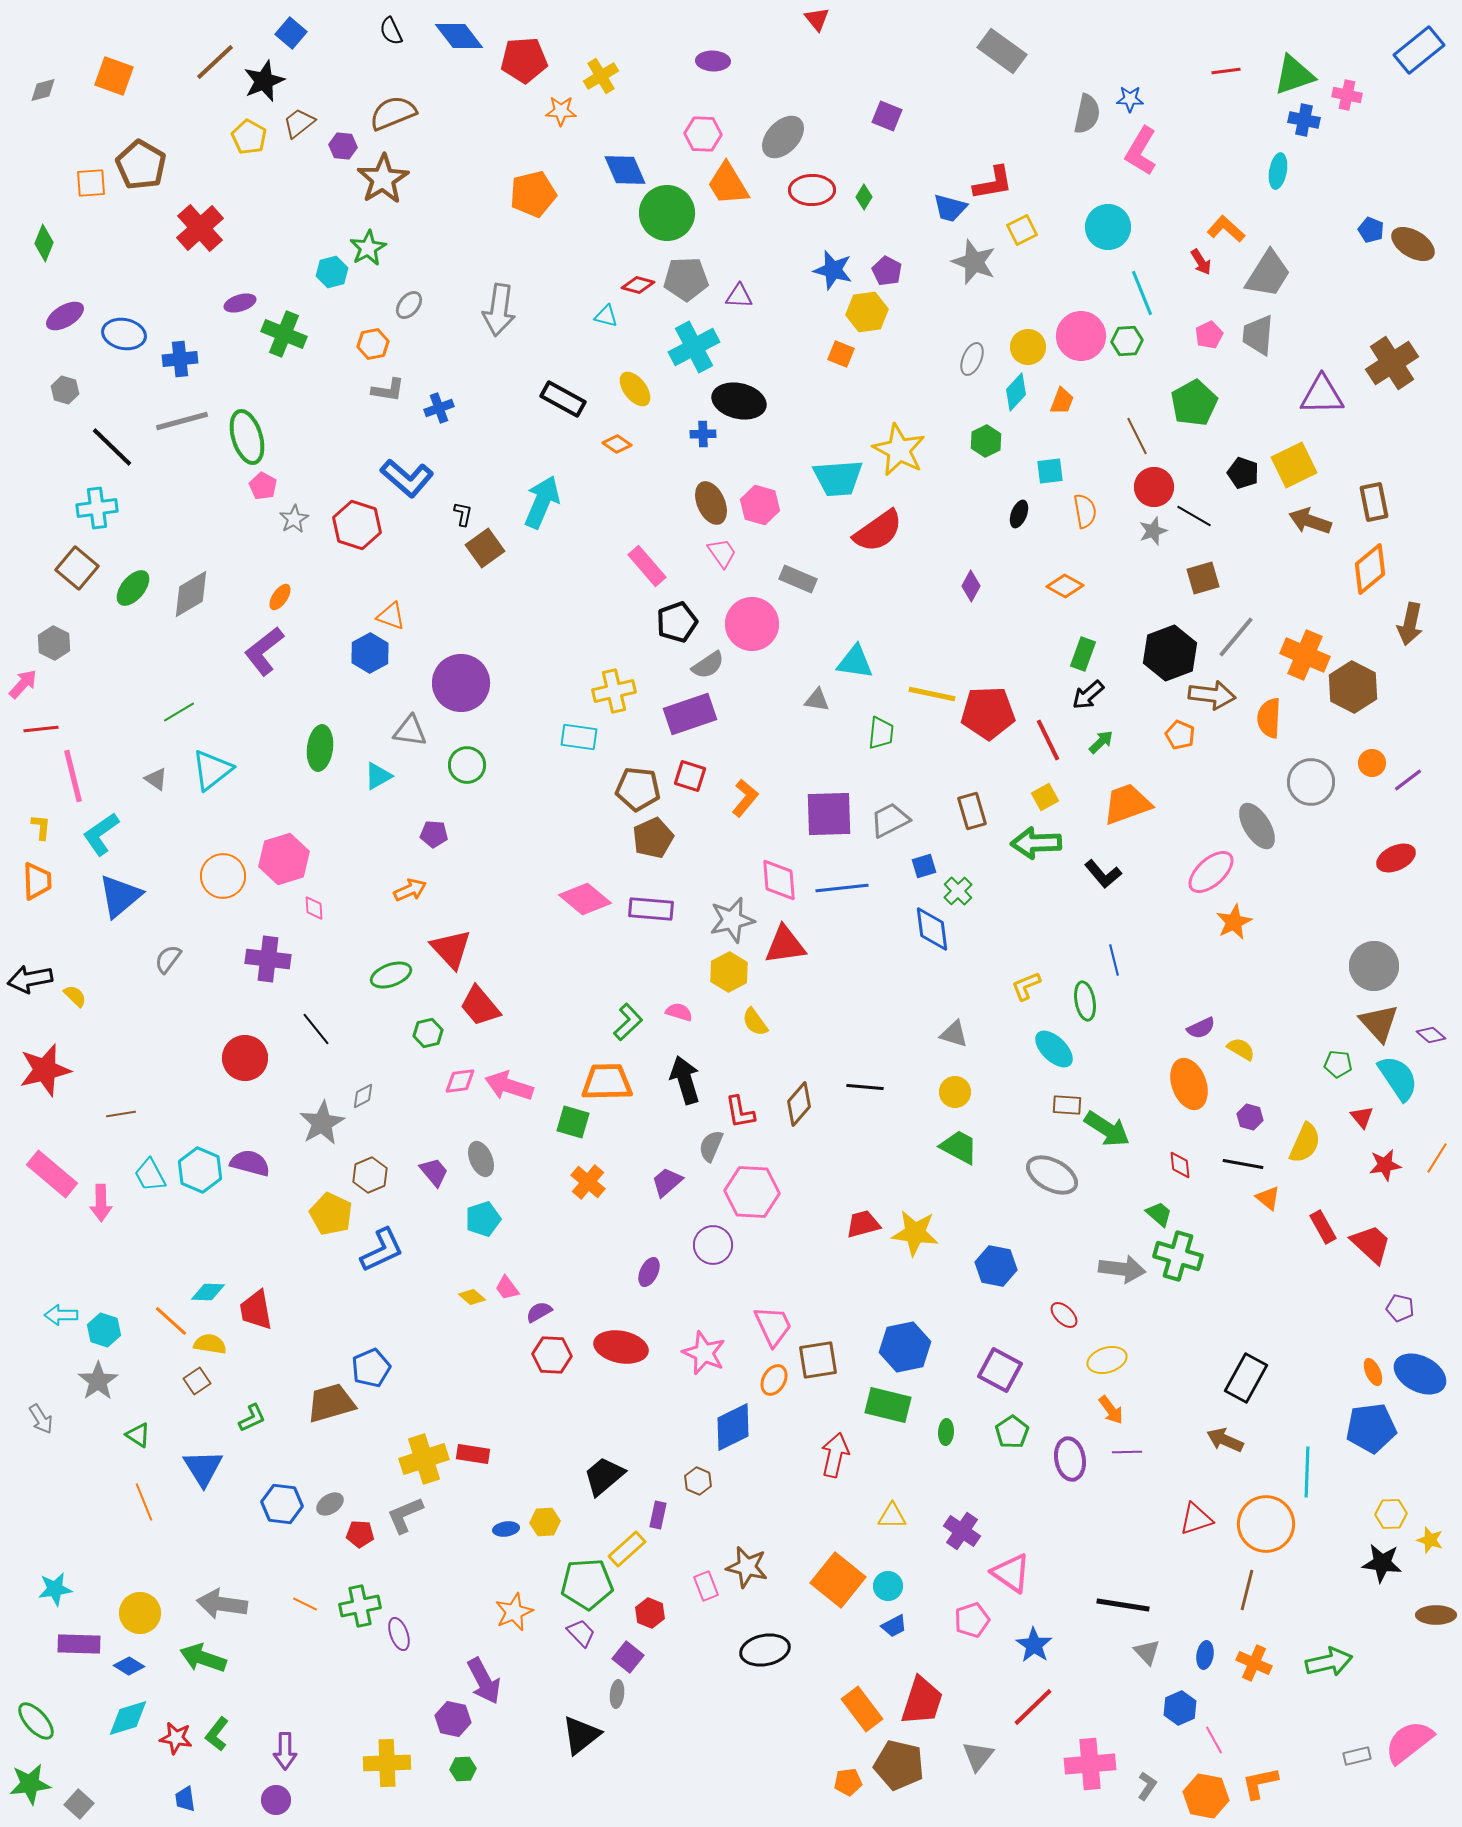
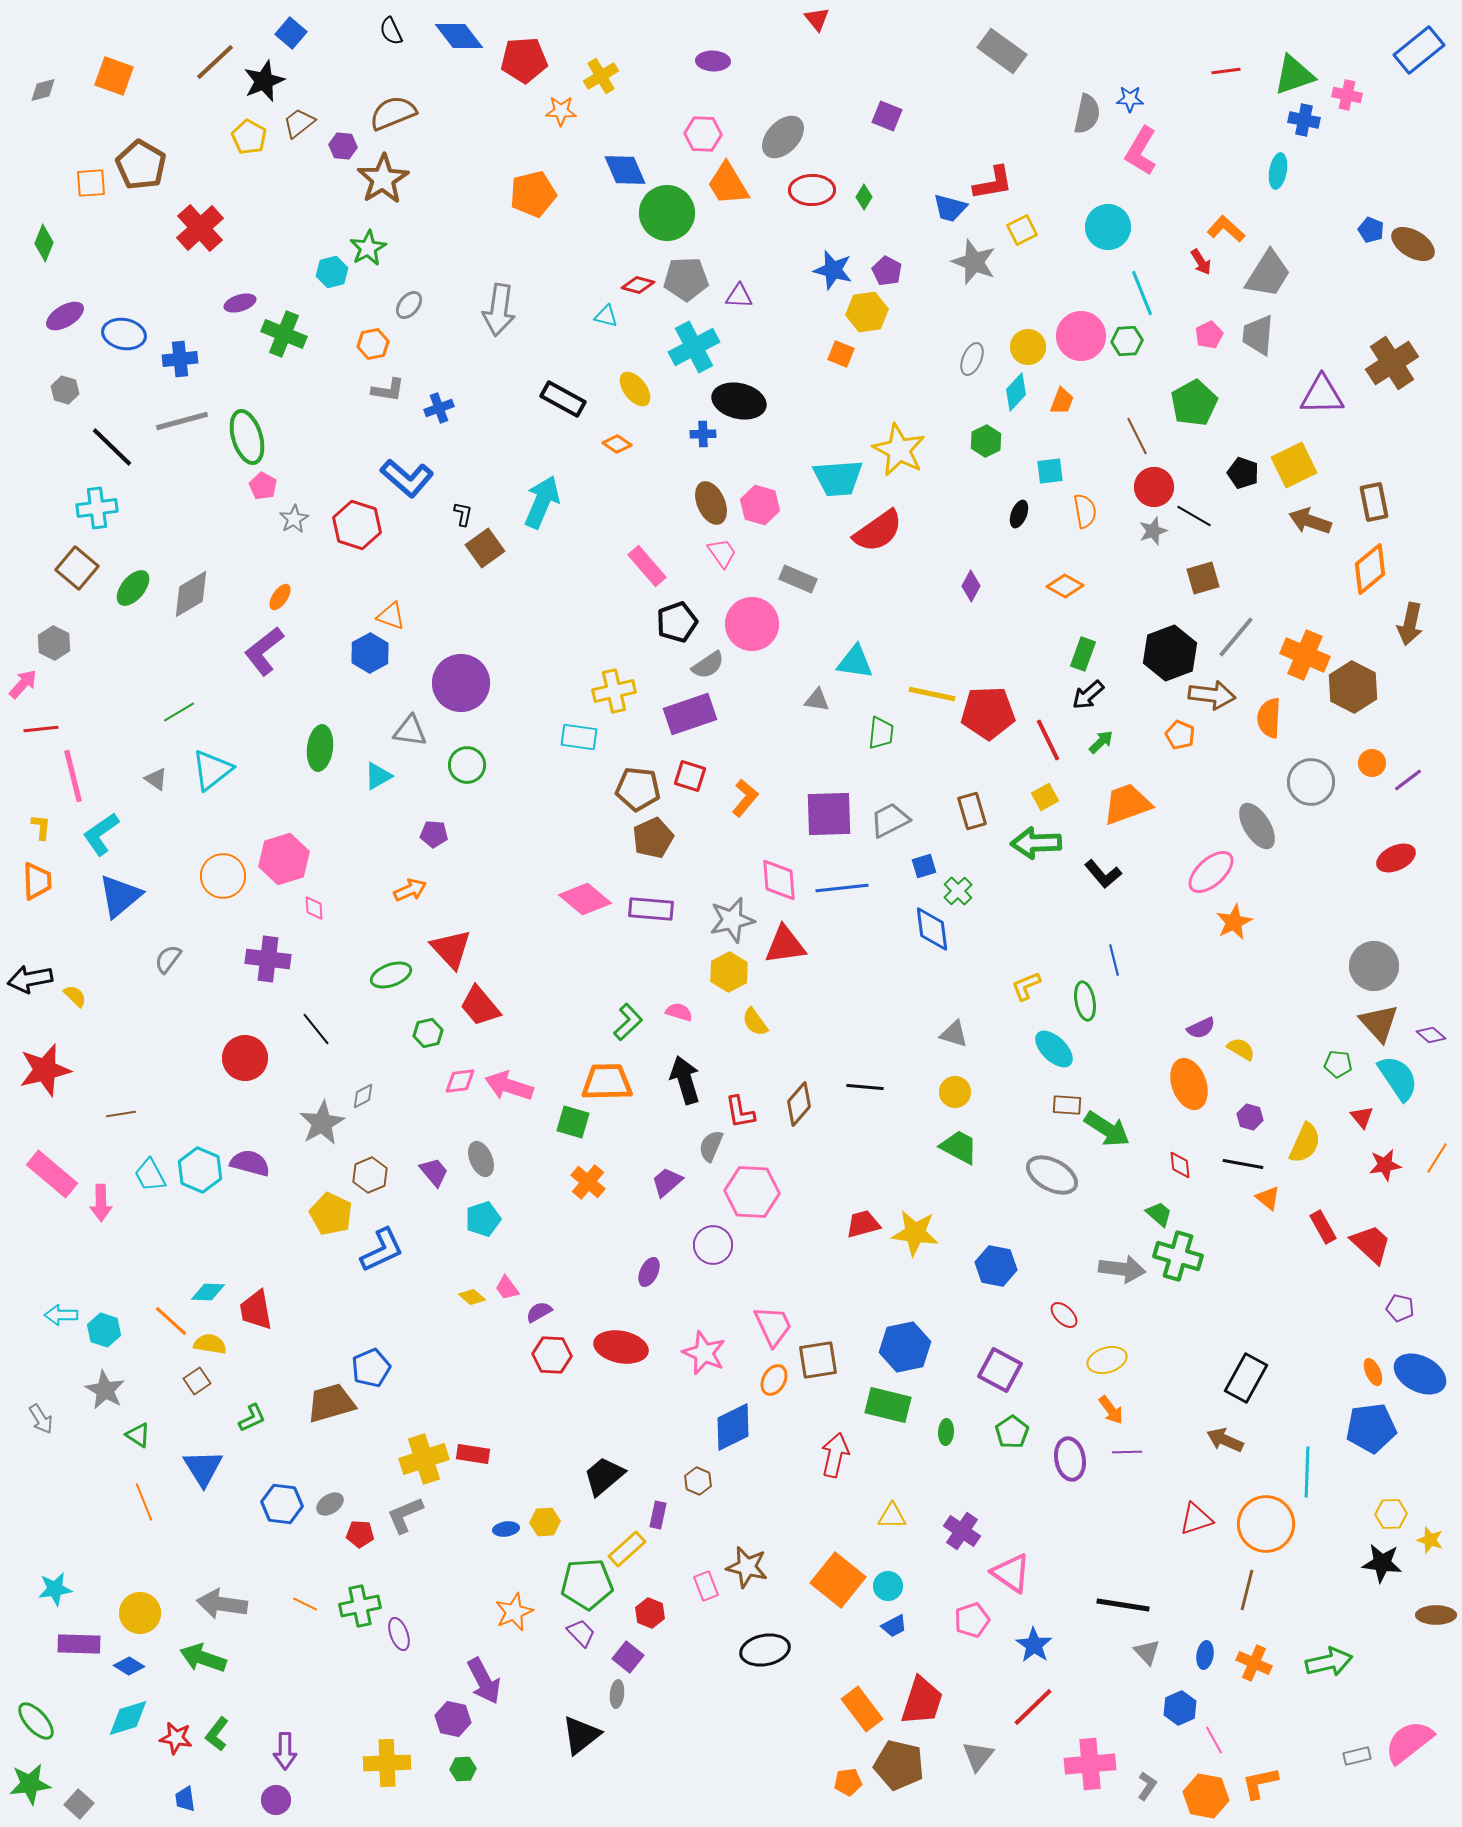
gray star at (98, 1381): moved 7 px right, 9 px down; rotated 9 degrees counterclockwise
